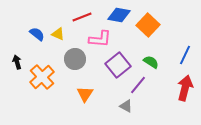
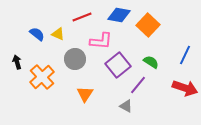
pink L-shape: moved 1 px right, 2 px down
red arrow: rotated 95 degrees clockwise
